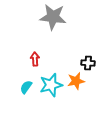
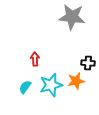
gray star: moved 19 px right
cyan semicircle: moved 1 px left
